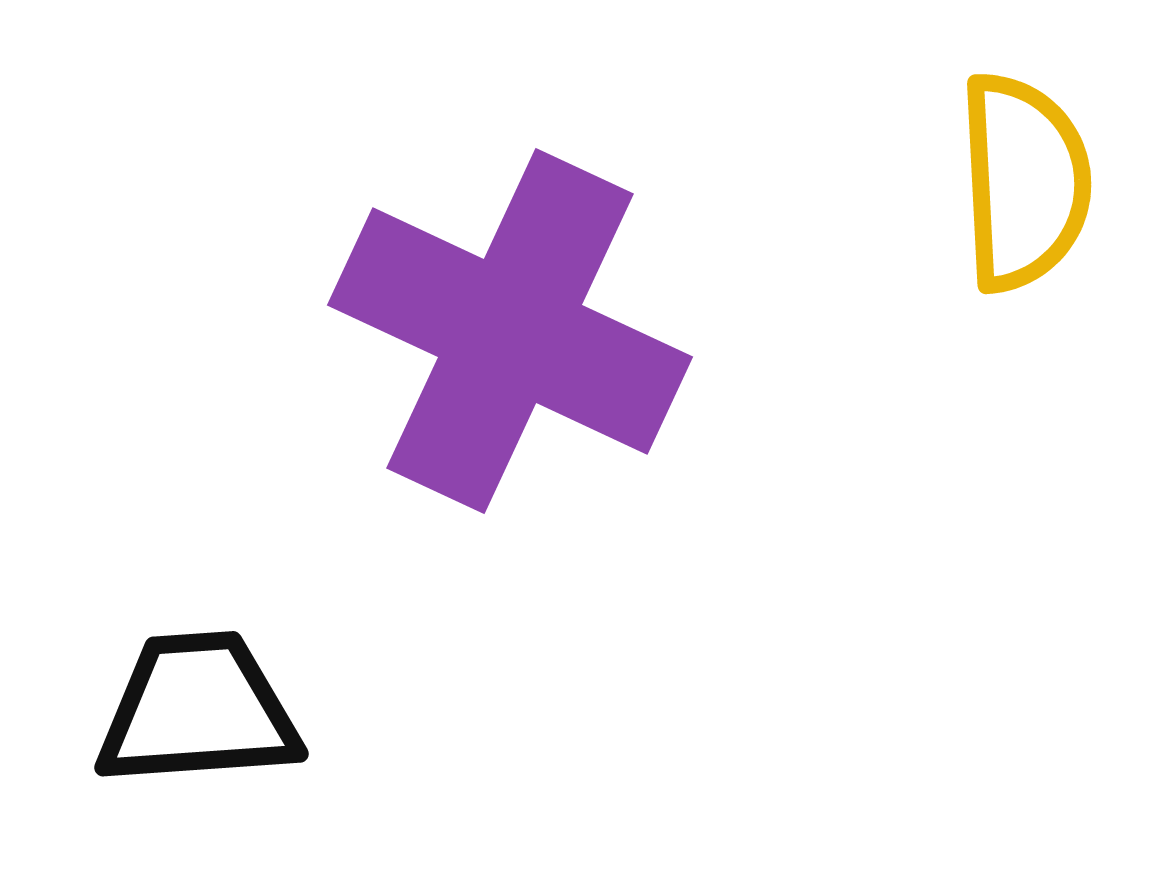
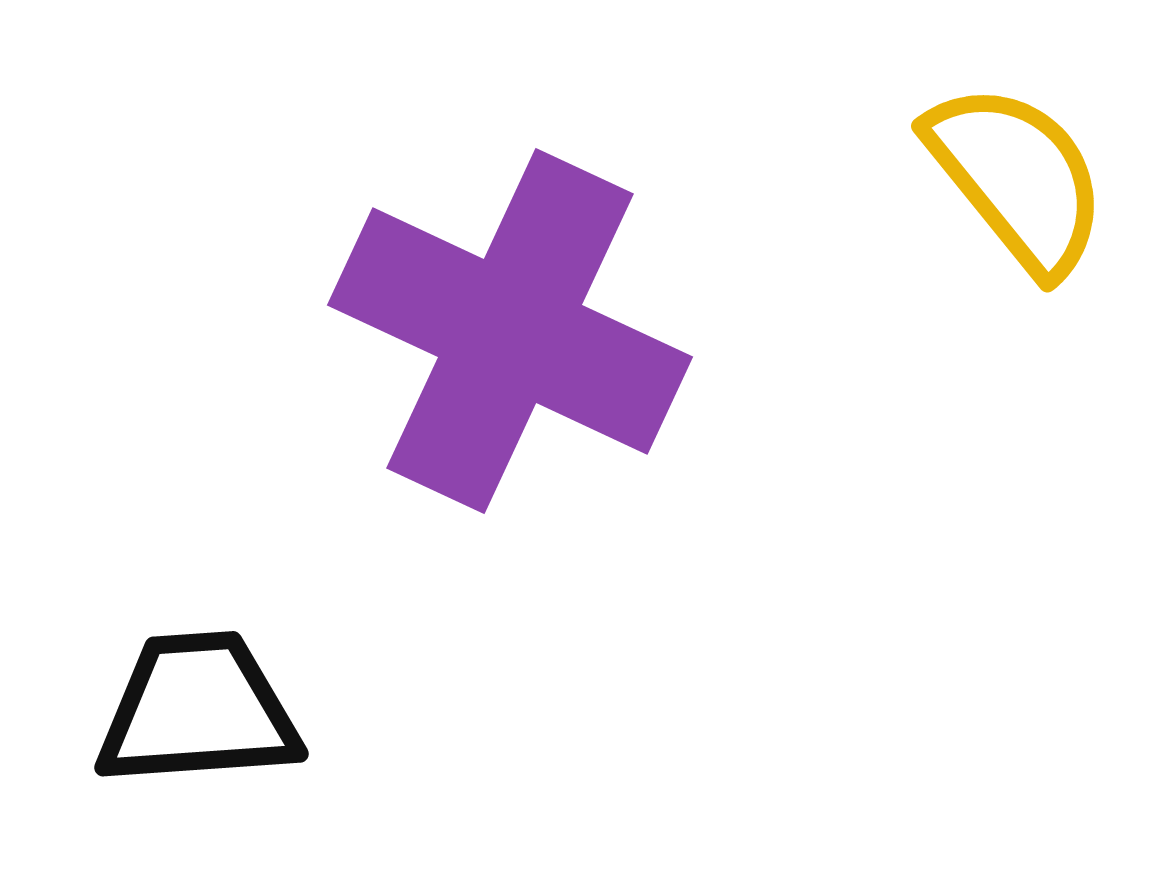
yellow semicircle: moved 7 px left, 4 px up; rotated 36 degrees counterclockwise
